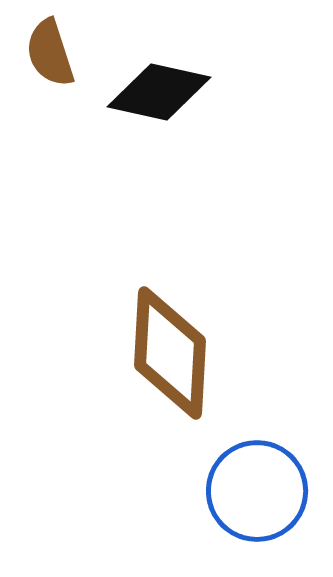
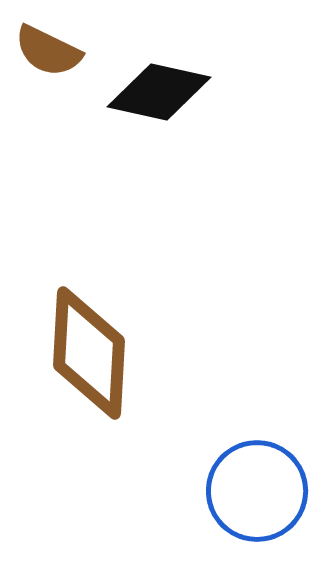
brown semicircle: moved 2 px left, 2 px up; rotated 46 degrees counterclockwise
brown diamond: moved 81 px left
